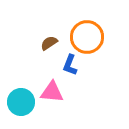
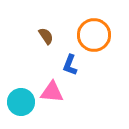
orange circle: moved 7 px right, 2 px up
brown semicircle: moved 3 px left, 7 px up; rotated 90 degrees clockwise
